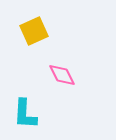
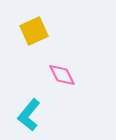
cyan L-shape: moved 4 px right, 1 px down; rotated 36 degrees clockwise
